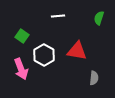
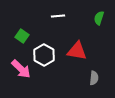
pink arrow: rotated 25 degrees counterclockwise
